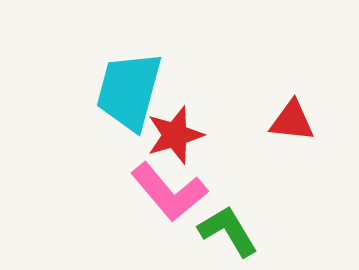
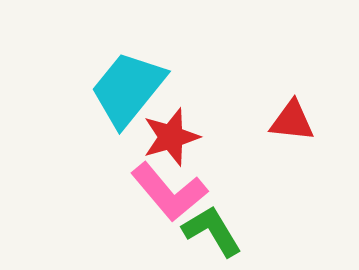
cyan trapezoid: moved 1 px left, 2 px up; rotated 24 degrees clockwise
red star: moved 4 px left, 2 px down
green L-shape: moved 16 px left
